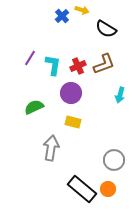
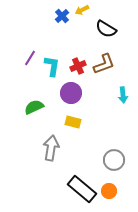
yellow arrow: rotated 136 degrees clockwise
cyan L-shape: moved 1 px left, 1 px down
cyan arrow: moved 3 px right; rotated 21 degrees counterclockwise
orange circle: moved 1 px right, 2 px down
